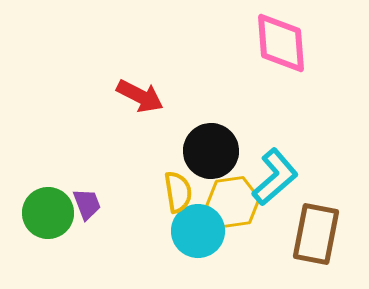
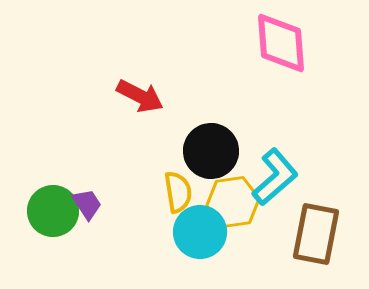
purple trapezoid: rotated 12 degrees counterclockwise
green circle: moved 5 px right, 2 px up
cyan circle: moved 2 px right, 1 px down
